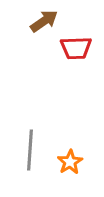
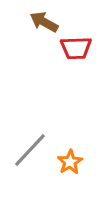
brown arrow: moved 1 px down; rotated 116 degrees counterclockwise
gray line: rotated 39 degrees clockwise
